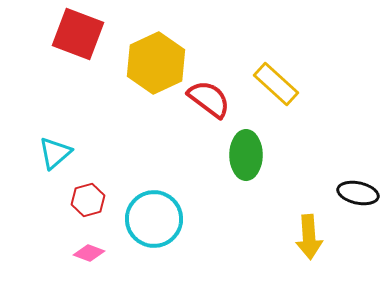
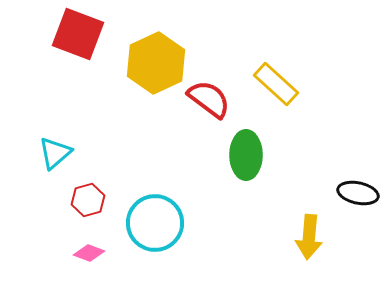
cyan circle: moved 1 px right, 4 px down
yellow arrow: rotated 9 degrees clockwise
